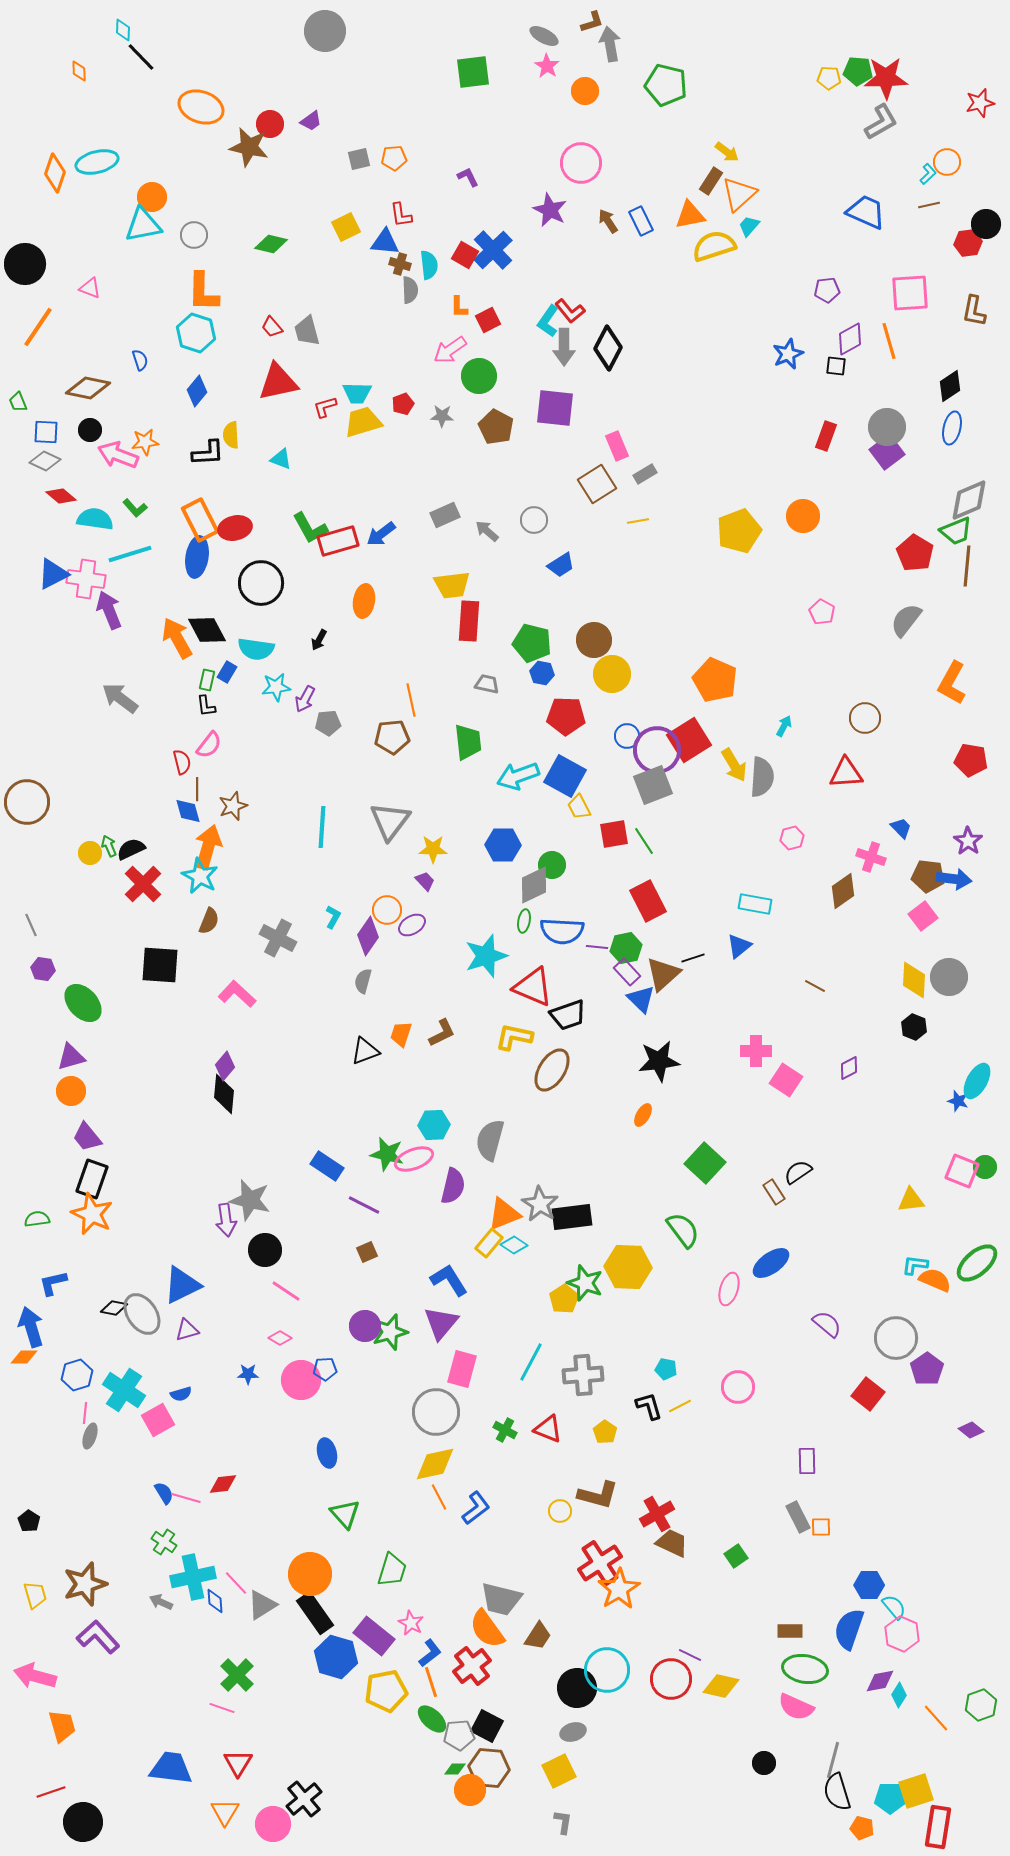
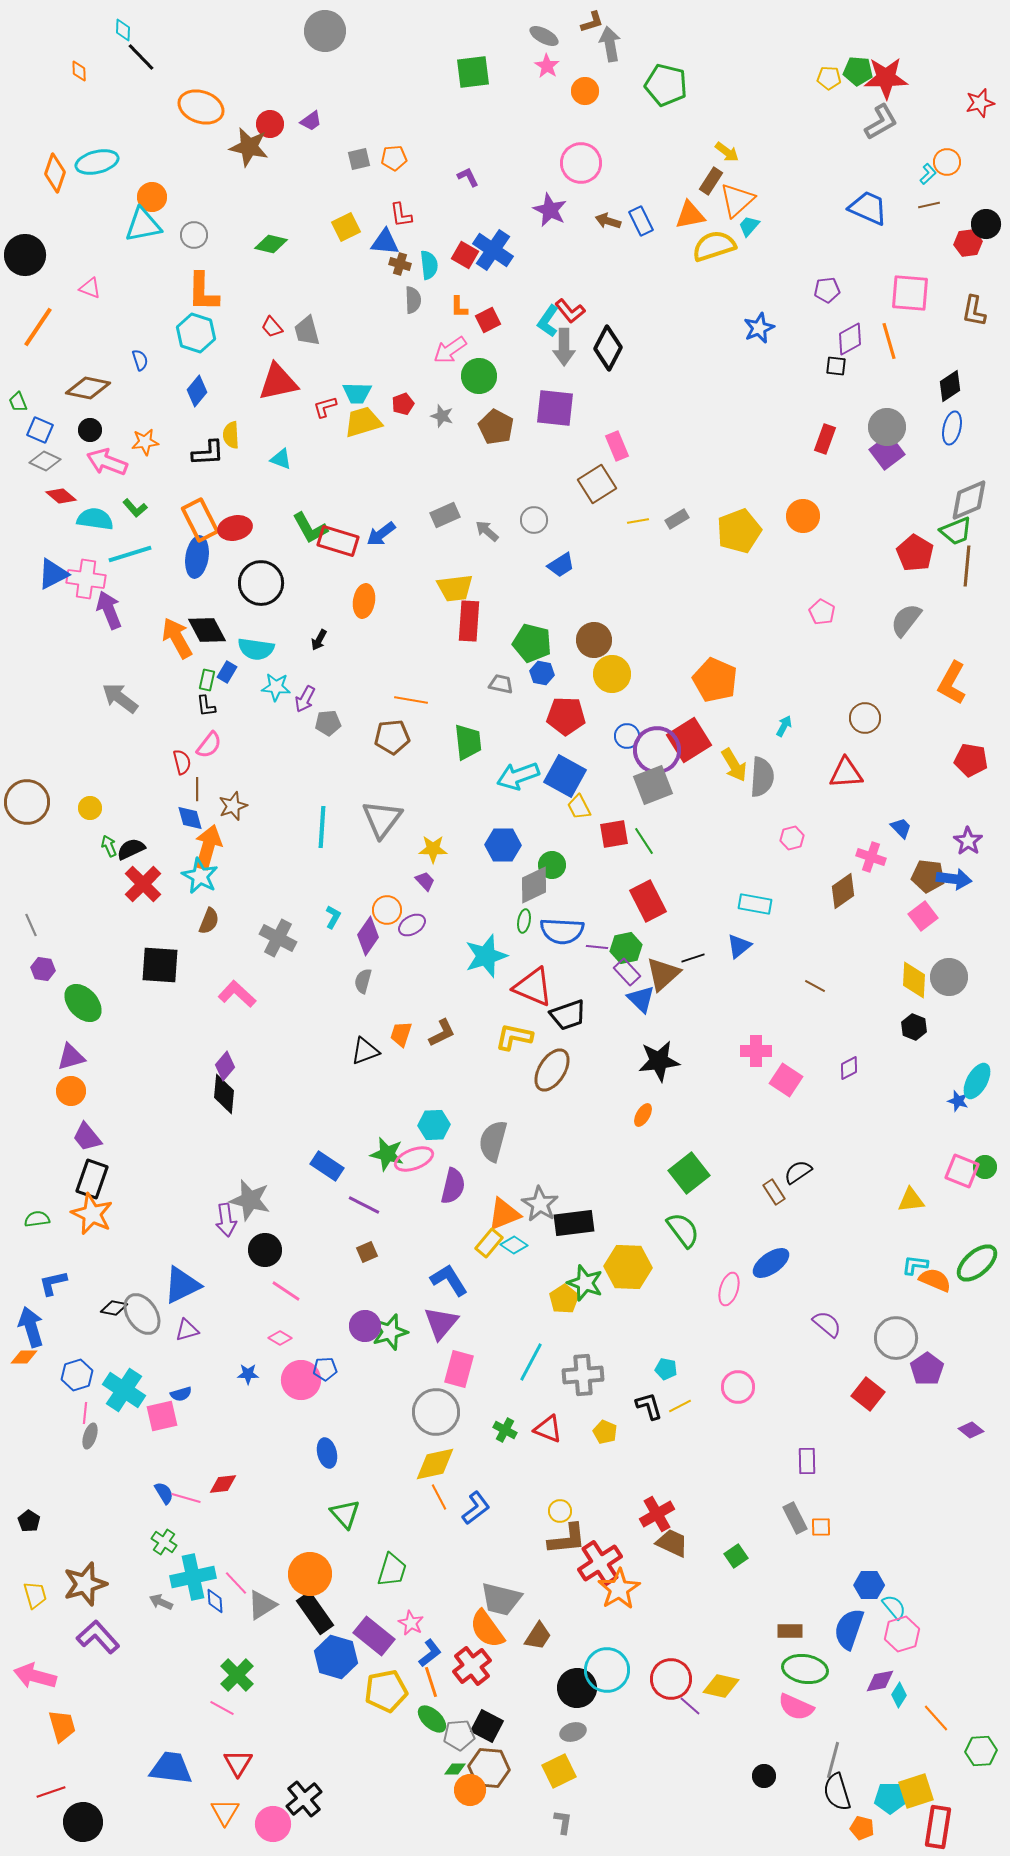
orange triangle at (739, 194): moved 2 px left, 6 px down
blue trapezoid at (866, 212): moved 2 px right, 4 px up
brown arrow at (608, 221): rotated 40 degrees counterclockwise
blue cross at (493, 250): rotated 12 degrees counterclockwise
black circle at (25, 264): moved 9 px up
gray semicircle at (410, 290): moved 3 px right, 10 px down
pink square at (910, 293): rotated 9 degrees clockwise
blue star at (788, 354): moved 29 px left, 26 px up
gray star at (442, 416): rotated 15 degrees clockwise
blue square at (46, 432): moved 6 px left, 2 px up; rotated 20 degrees clockwise
red rectangle at (826, 436): moved 1 px left, 3 px down
pink arrow at (118, 455): moved 11 px left, 7 px down
gray rectangle at (645, 474): moved 32 px right, 45 px down
red rectangle at (338, 541): rotated 33 degrees clockwise
yellow trapezoid at (452, 585): moved 3 px right, 3 px down
gray trapezoid at (487, 684): moved 14 px right
cyan star at (276, 687): rotated 12 degrees clockwise
orange line at (411, 700): rotated 68 degrees counterclockwise
blue diamond at (188, 811): moved 2 px right, 7 px down
gray triangle at (390, 821): moved 8 px left, 2 px up
yellow circle at (90, 853): moved 45 px up
gray semicircle at (490, 1140): moved 3 px right, 1 px down
green square at (705, 1163): moved 16 px left, 10 px down; rotated 9 degrees clockwise
black rectangle at (572, 1217): moved 2 px right, 6 px down
pink rectangle at (462, 1369): moved 3 px left
pink square at (158, 1420): moved 4 px right, 4 px up; rotated 16 degrees clockwise
yellow pentagon at (605, 1432): rotated 10 degrees counterclockwise
brown L-shape at (598, 1495): moved 31 px left, 44 px down; rotated 21 degrees counterclockwise
gray rectangle at (798, 1517): moved 3 px left, 1 px down
pink hexagon at (902, 1634): rotated 20 degrees clockwise
purple line at (690, 1655): moved 51 px down; rotated 15 degrees clockwise
green hexagon at (981, 1705): moved 46 px down; rotated 16 degrees clockwise
pink line at (222, 1708): rotated 10 degrees clockwise
black circle at (764, 1763): moved 13 px down
